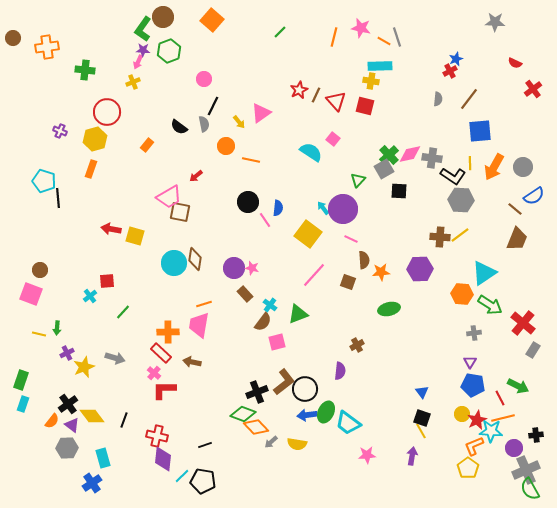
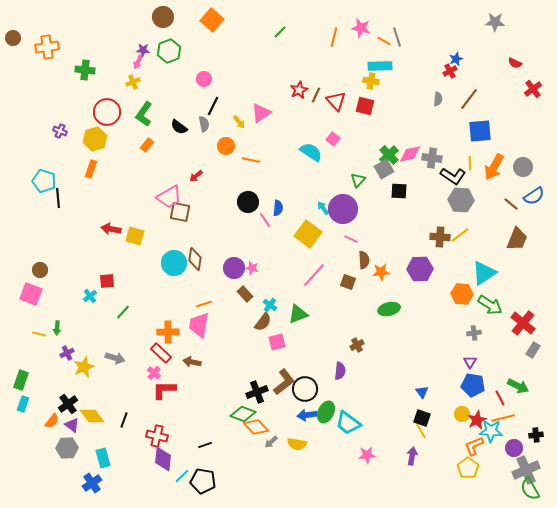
green L-shape at (143, 29): moved 1 px right, 85 px down
brown line at (515, 209): moved 4 px left, 5 px up
